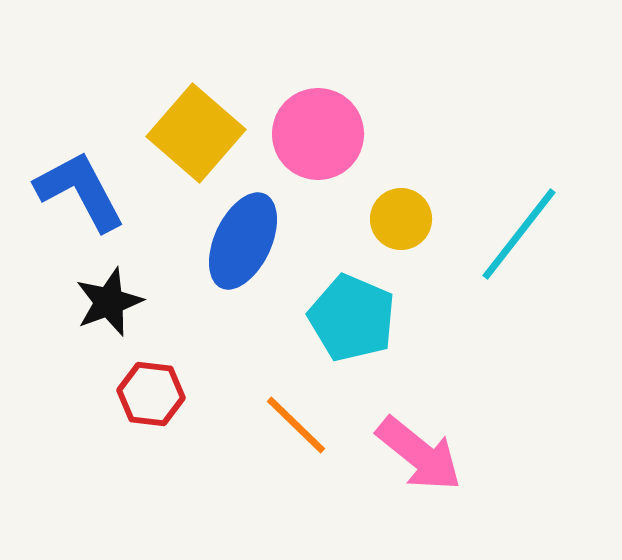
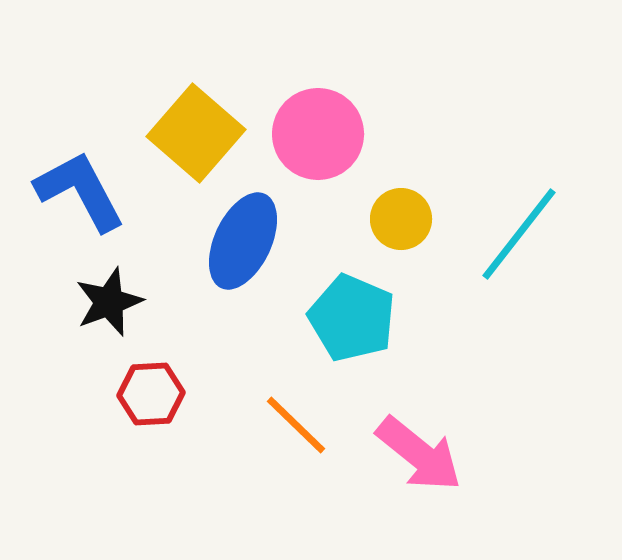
red hexagon: rotated 10 degrees counterclockwise
